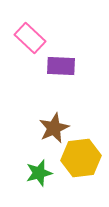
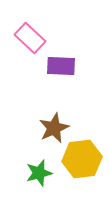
yellow hexagon: moved 1 px right, 1 px down
